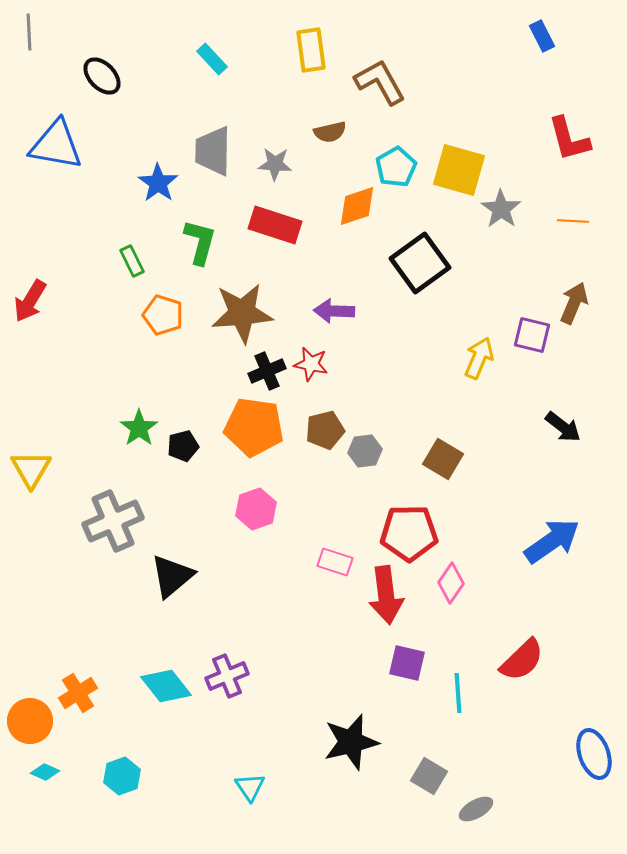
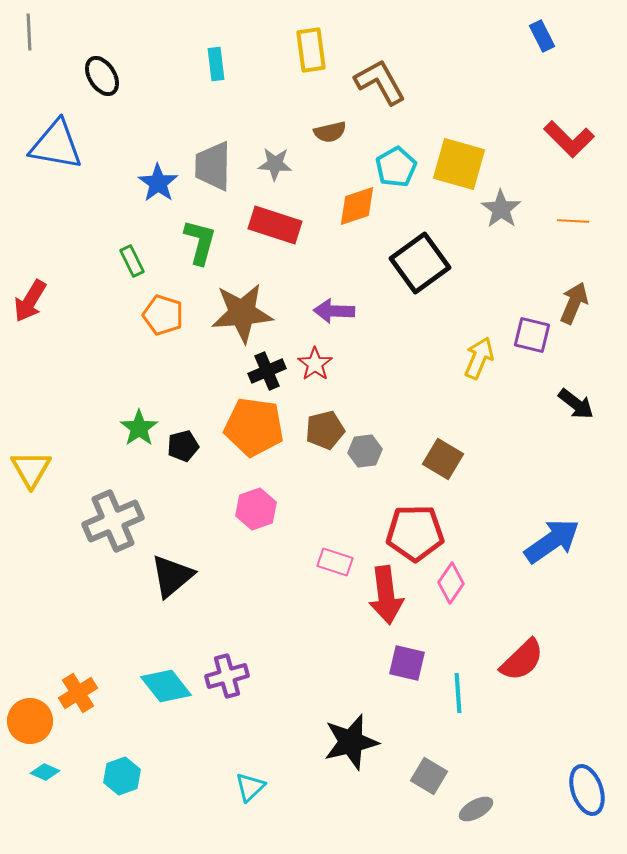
cyan rectangle at (212, 59): moved 4 px right, 5 px down; rotated 36 degrees clockwise
black ellipse at (102, 76): rotated 12 degrees clockwise
red L-shape at (569, 139): rotated 30 degrees counterclockwise
gray trapezoid at (213, 151): moved 15 px down
yellow square at (459, 170): moved 6 px up
red star at (311, 364): moved 4 px right; rotated 24 degrees clockwise
black arrow at (563, 427): moved 13 px right, 23 px up
red pentagon at (409, 533): moved 6 px right
purple cross at (227, 676): rotated 6 degrees clockwise
blue ellipse at (594, 754): moved 7 px left, 36 px down
cyan triangle at (250, 787): rotated 20 degrees clockwise
